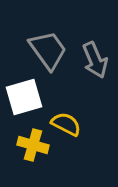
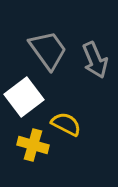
white square: rotated 21 degrees counterclockwise
